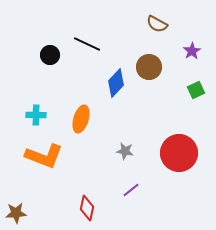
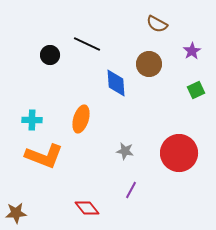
brown circle: moved 3 px up
blue diamond: rotated 48 degrees counterclockwise
cyan cross: moved 4 px left, 5 px down
purple line: rotated 24 degrees counterclockwise
red diamond: rotated 50 degrees counterclockwise
